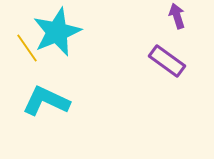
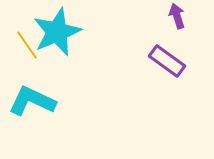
yellow line: moved 3 px up
cyan L-shape: moved 14 px left
